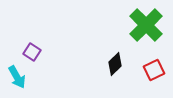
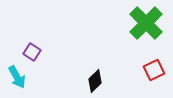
green cross: moved 2 px up
black diamond: moved 20 px left, 17 px down
